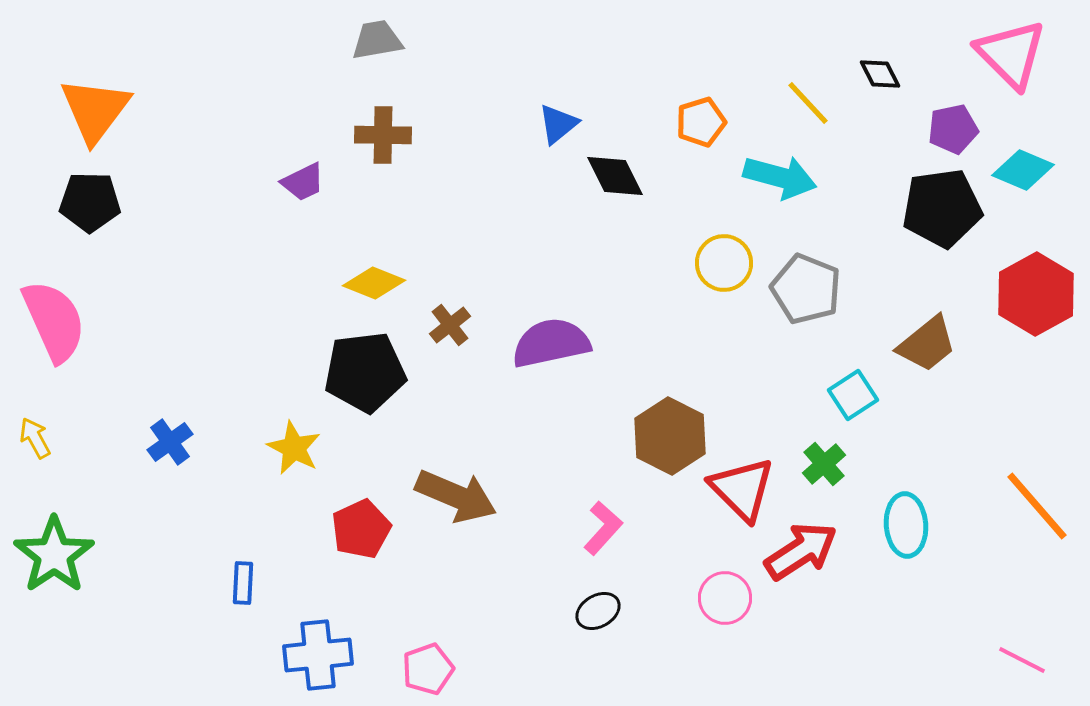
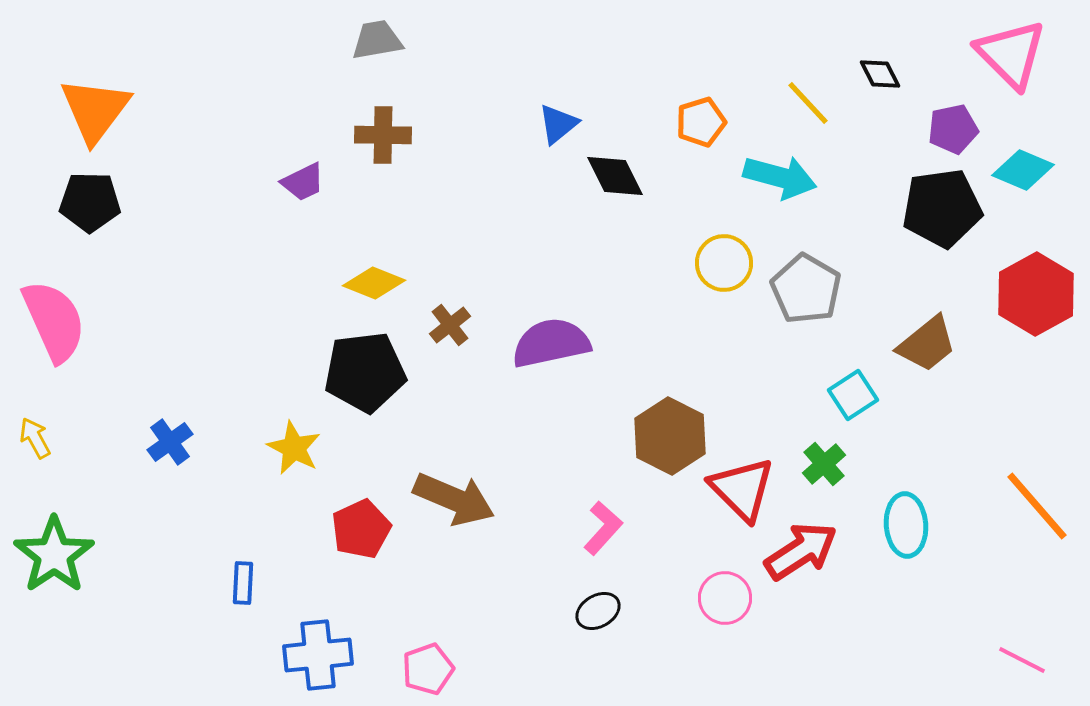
gray pentagon at (806, 289): rotated 8 degrees clockwise
brown arrow at (456, 496): moved 2 px left, 3 px down
